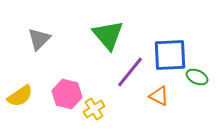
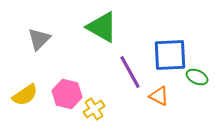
green triangle: moved 6 px left, 8 px up; rotated 20 degrees counterclockwise
purple line: rotated 68 degrees counterclockwise
yellow semicircle: moved 5 px right, 1 px up
